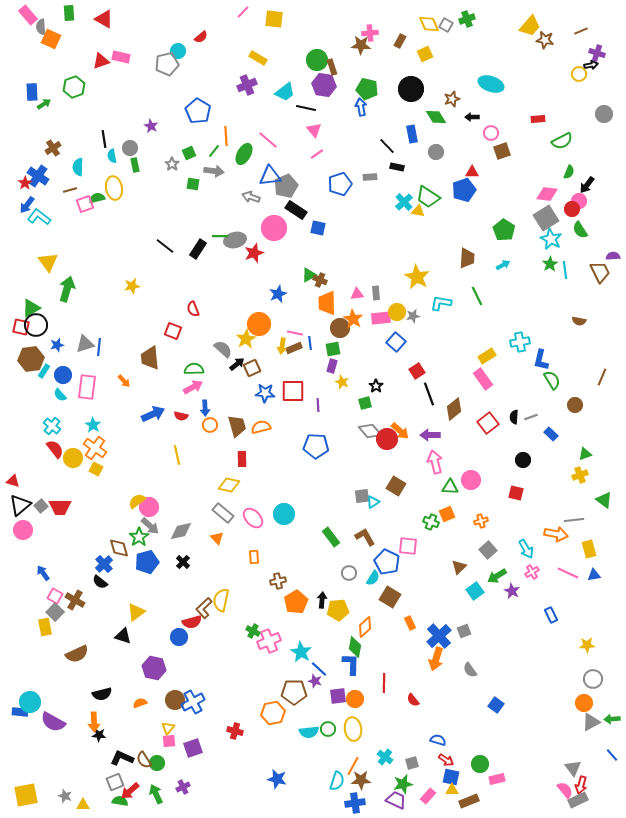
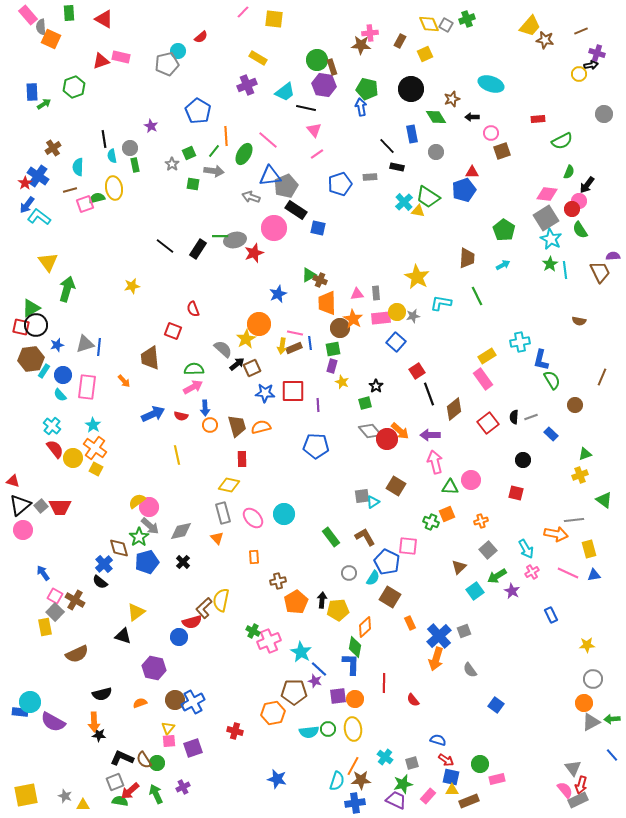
gray rectangle at (223, 513): rotated 35 degrees clockwise
